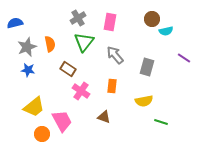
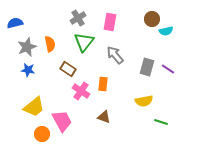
purple line: moved 16 px left, 11 px down
orange rectangle: moved 9 px left, 2 px up
